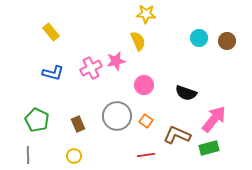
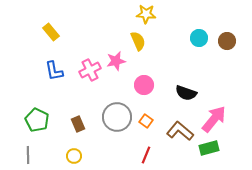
pink cross: moved 1 px left, 2 px down
blue L-shape: moved 1 px right, 2 px up; rotated 65 degrees clockwise
gray circle: moved 1 px down
brown L-shape: moved 3 px right, 4 px up; rotated 16 degrees clockwise
red line: rotated 60 degrees counterclockwise
